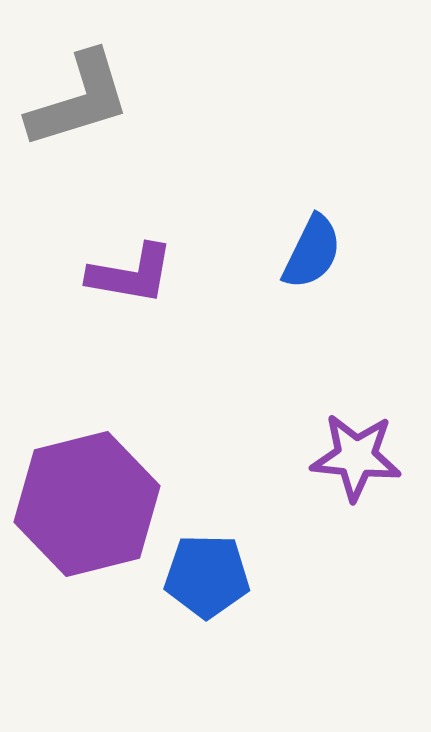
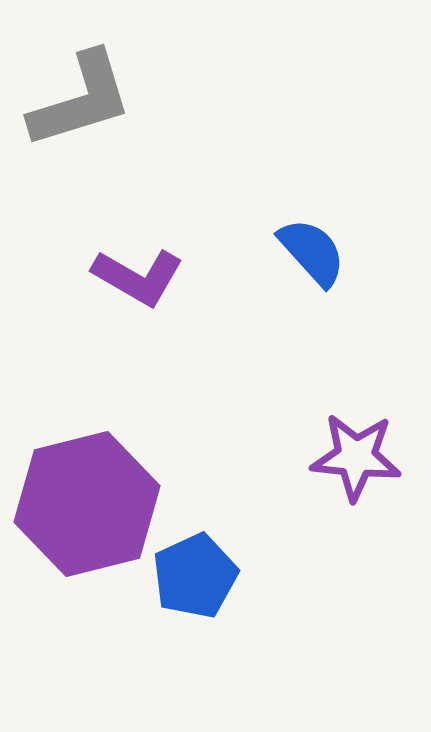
gray L-shape: moved 2 px right
blue semicircle: rotated 68 degrees counterclockwise
purple L-shape: moved 7 px right, 3 px down; rotated 20 degrees clockwise
blue pentagon: moved 12 px left; rotated 26 degrees counterclockwise
